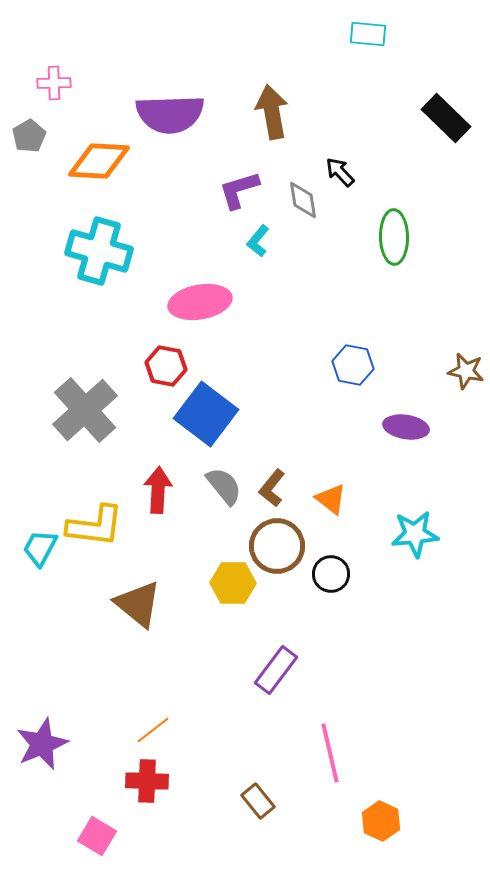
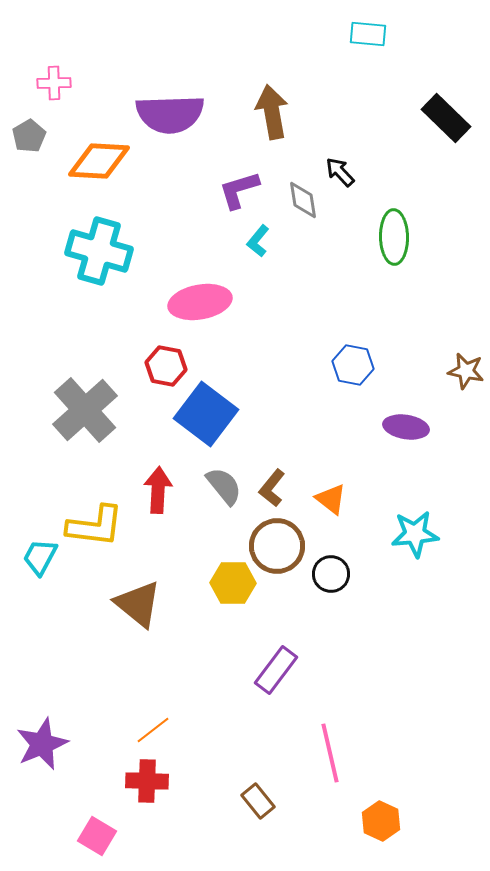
cyan trapezoid: moved 9 px down
